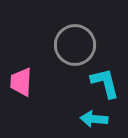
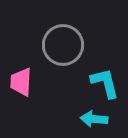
gray circle: moved 12 px left
